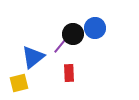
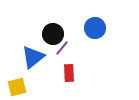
black circle: moved 20 px left
purple line: moved 2 px right, 2 px down
yellow square: moved 2 px left, 4 px down
